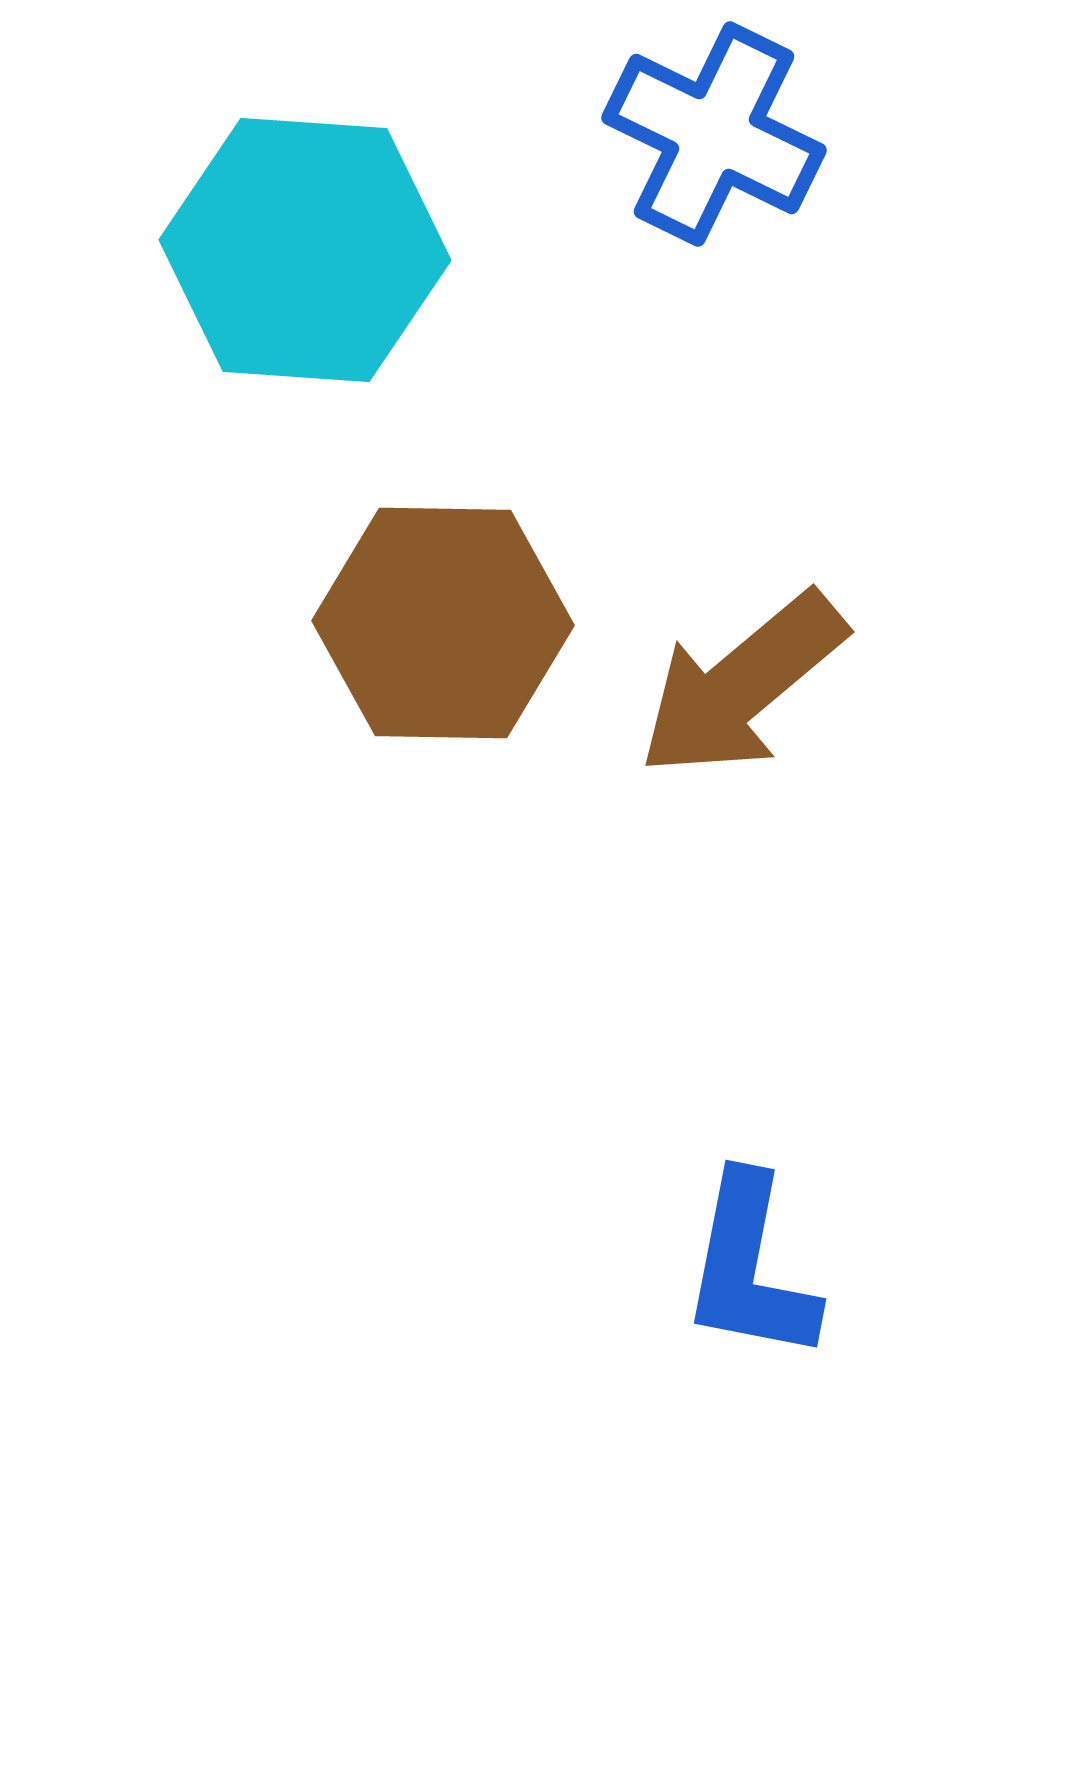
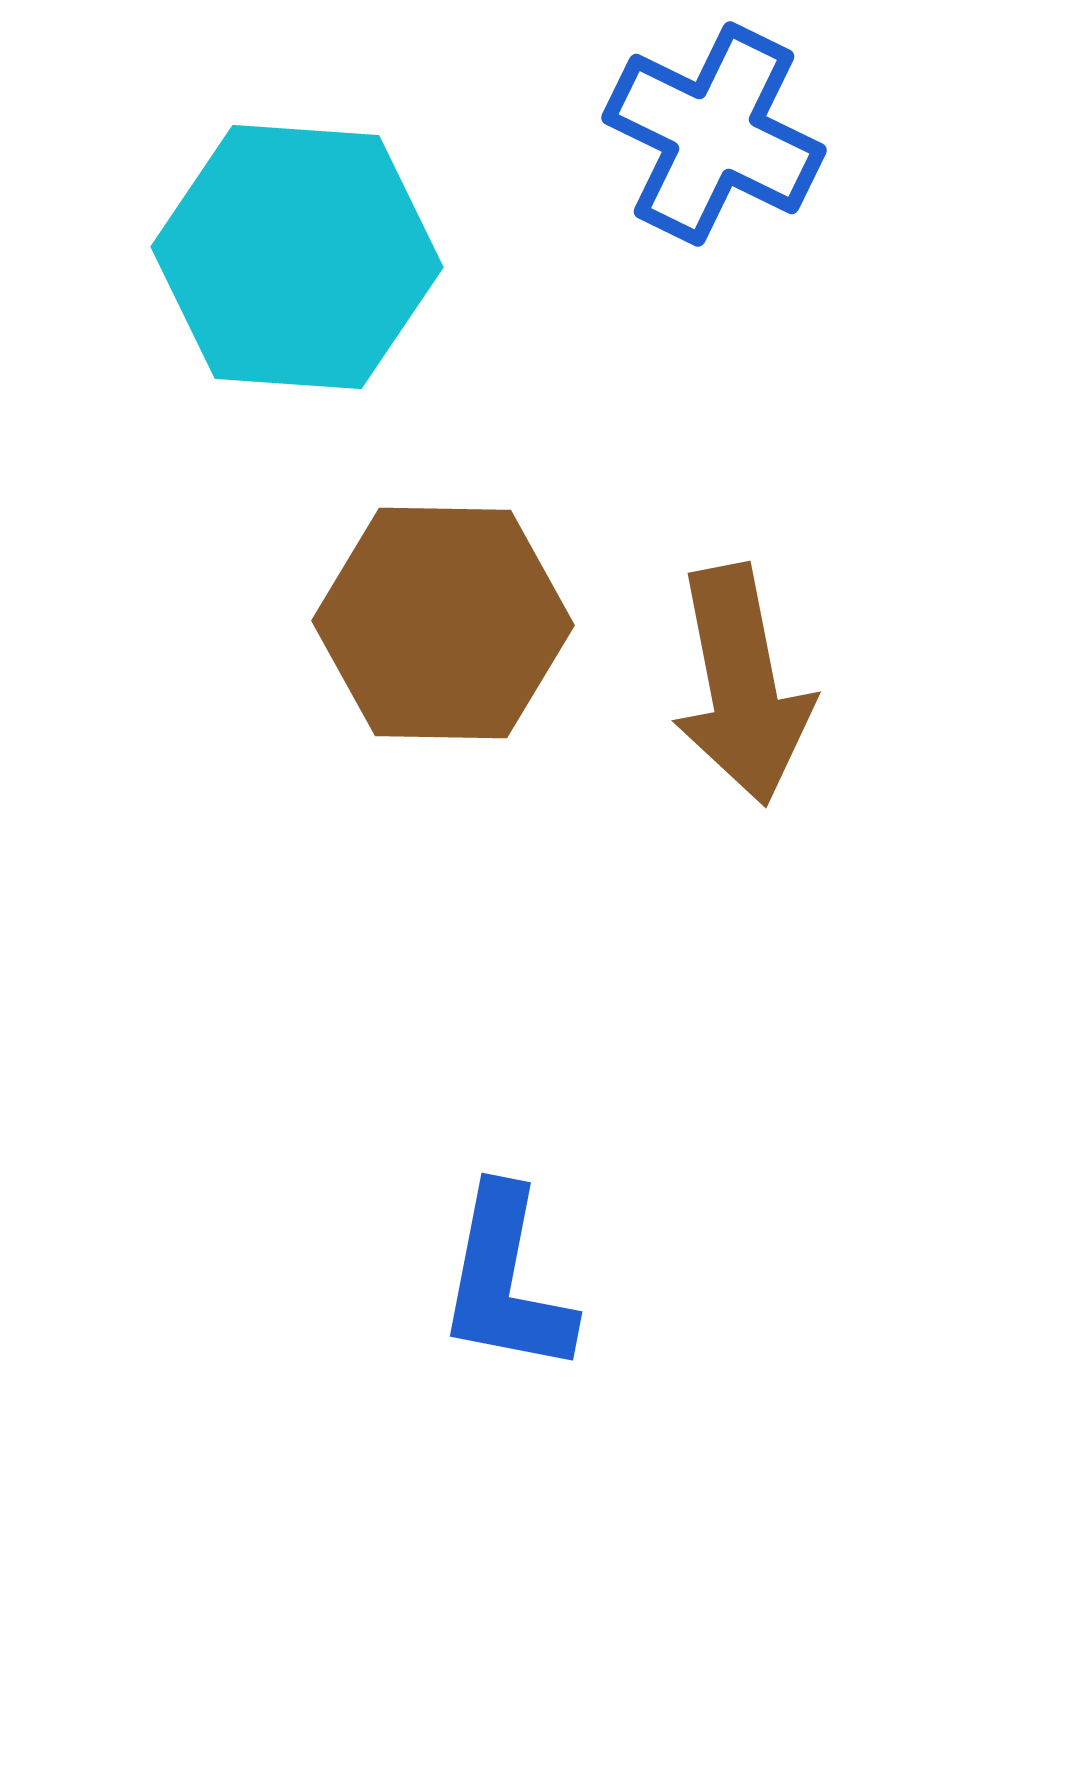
cyan hexagon: moved 8 px left, 7 px down
brown arrow: rotated 61 degrees counterclockwise
blue L-shape: moved 244 px left, 13 px down
